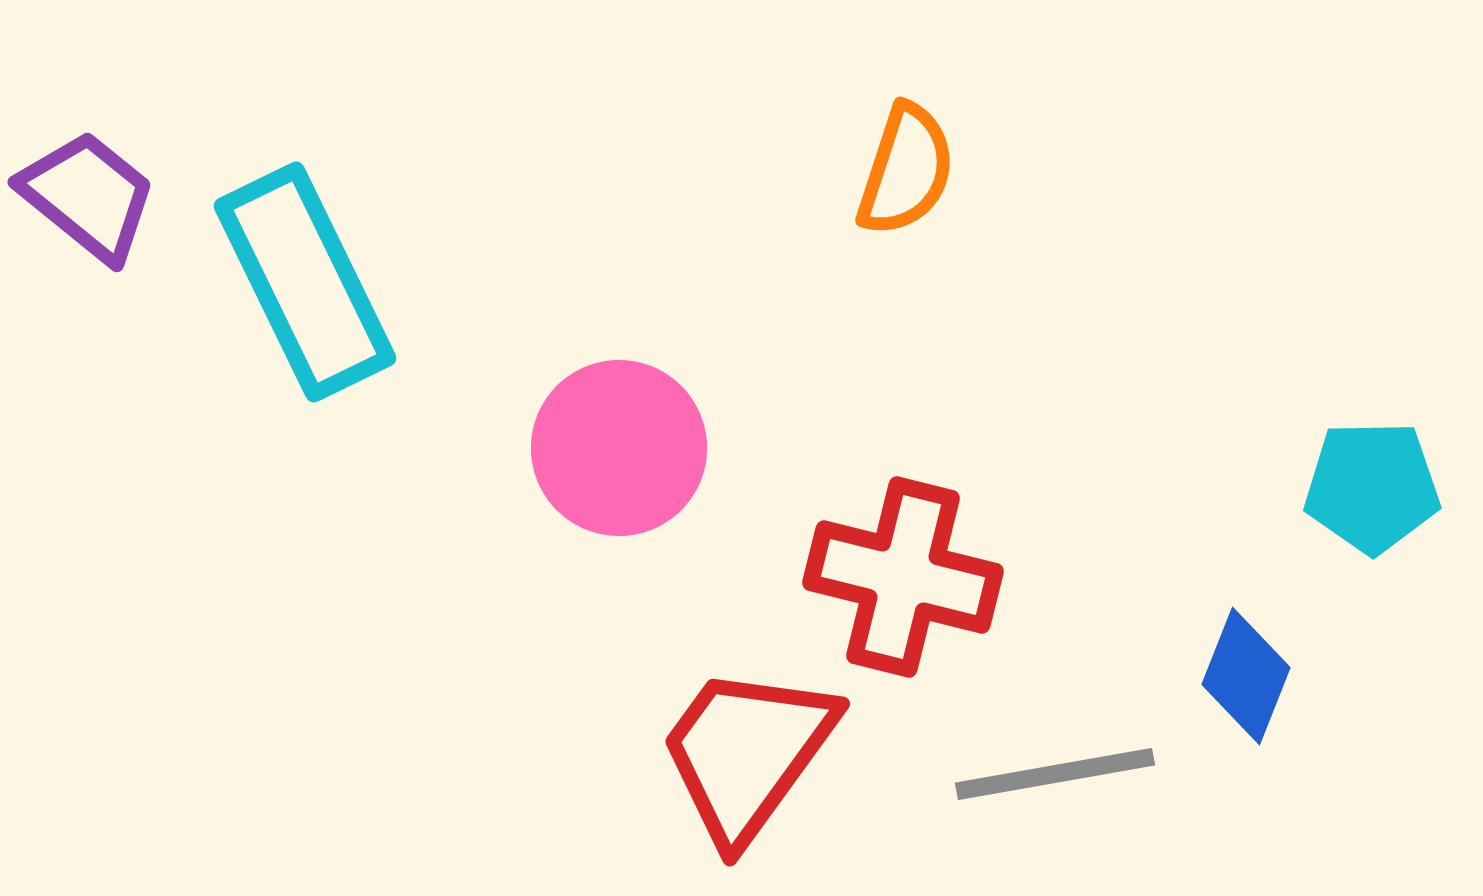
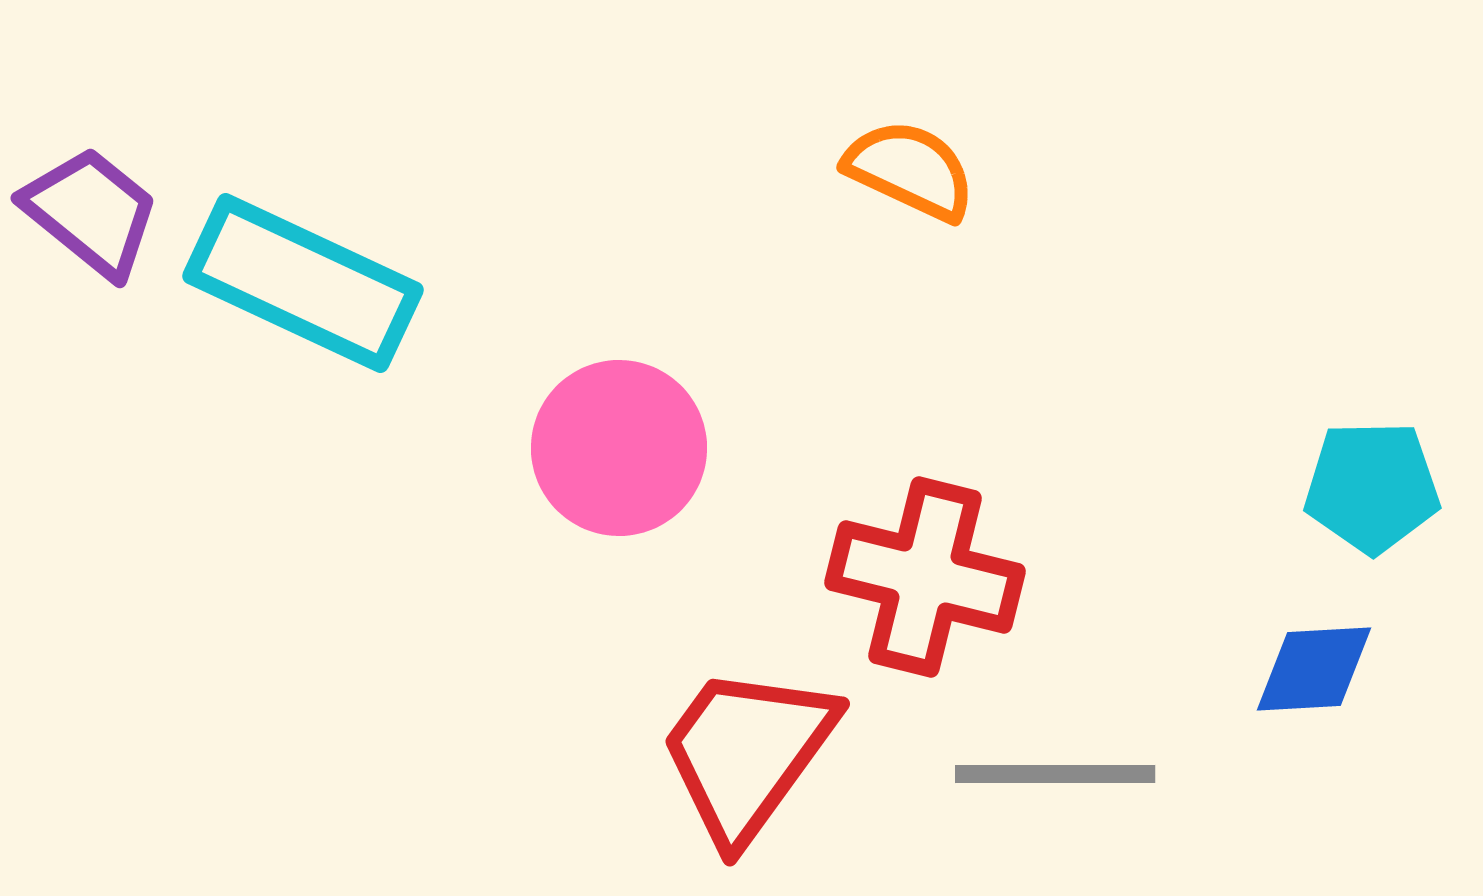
orange semicircle: moved 4 px right; rotated 83 degrees counterclockwise
purple trapezoid: moved 3 px right, 16 px down
cyan rectangle: moved 2 px left, 1 px down; rotated 39 degrees counterclockwise
red cross: moved 22 px right
blue diamond: moved 68 px right, 7 px up; rotated 65 degrees clockwise
gray line: rotated 10 degrees clockwise
